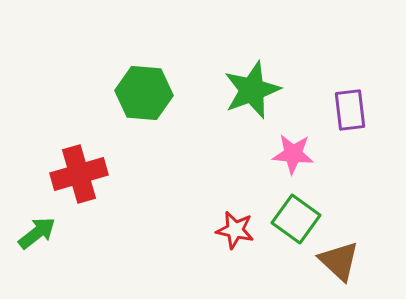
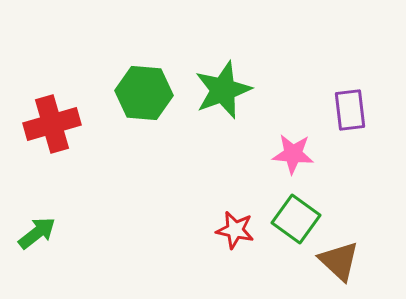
green star: moved 29 px left
red cross: moved 27 px left, 50 px up
